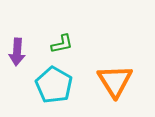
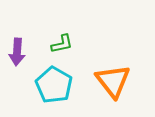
orange triangle: moved 2 px left; rotated 6 degrees counterclockwise
